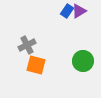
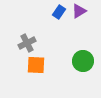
blue rectangle: moved 8 px left, 1 px down
gray cross: moved 2 px up
orange square: rotated 12 degrees counterclockwise
